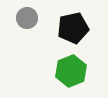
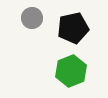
gray circle: moved 5 px right
